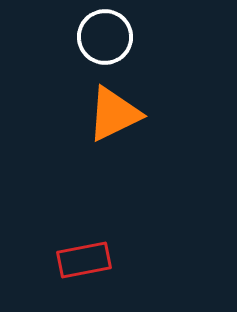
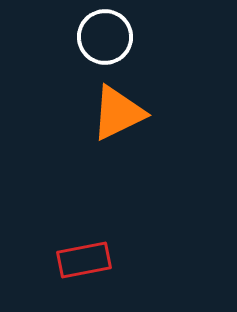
orange triangle: moved 4 px right, 1 px up
